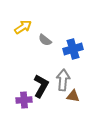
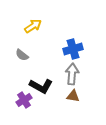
yellow arrow: moved 10 px right, 1 px up
gray semicircle: moved 23 px left, 15 px down
gray arrow: moved 9 px right, 6 px up
black L-shape: rotated 90 degrees clockwise
purple cross: rotated 28 degrees counterclockwise
